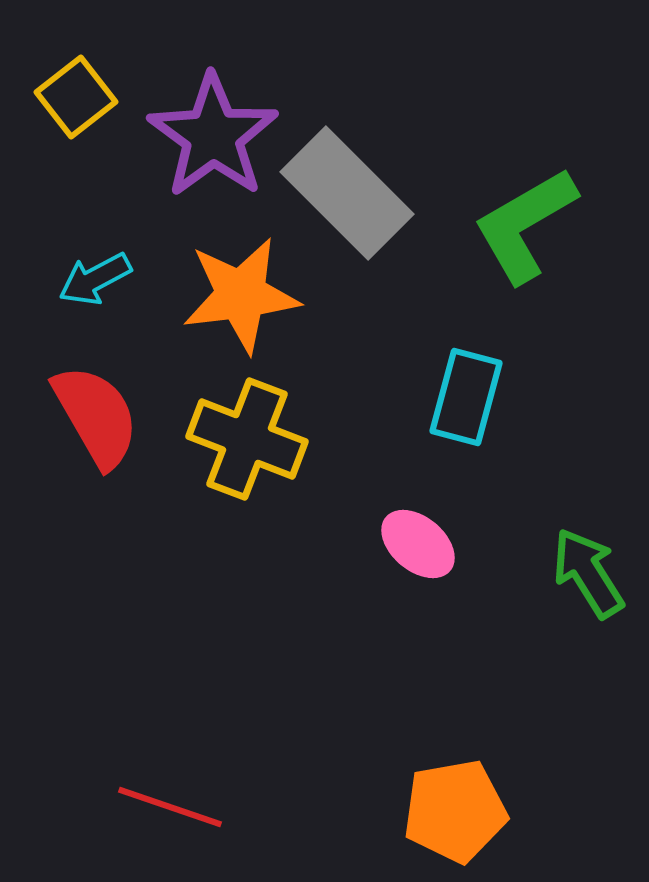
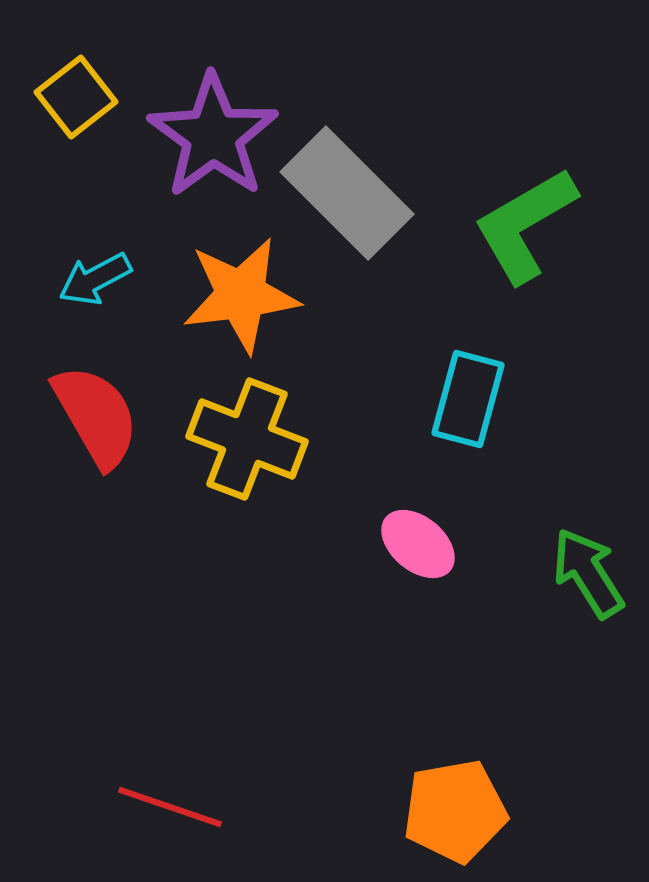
cyan rectangle: moved 2 px right, 2 px down
